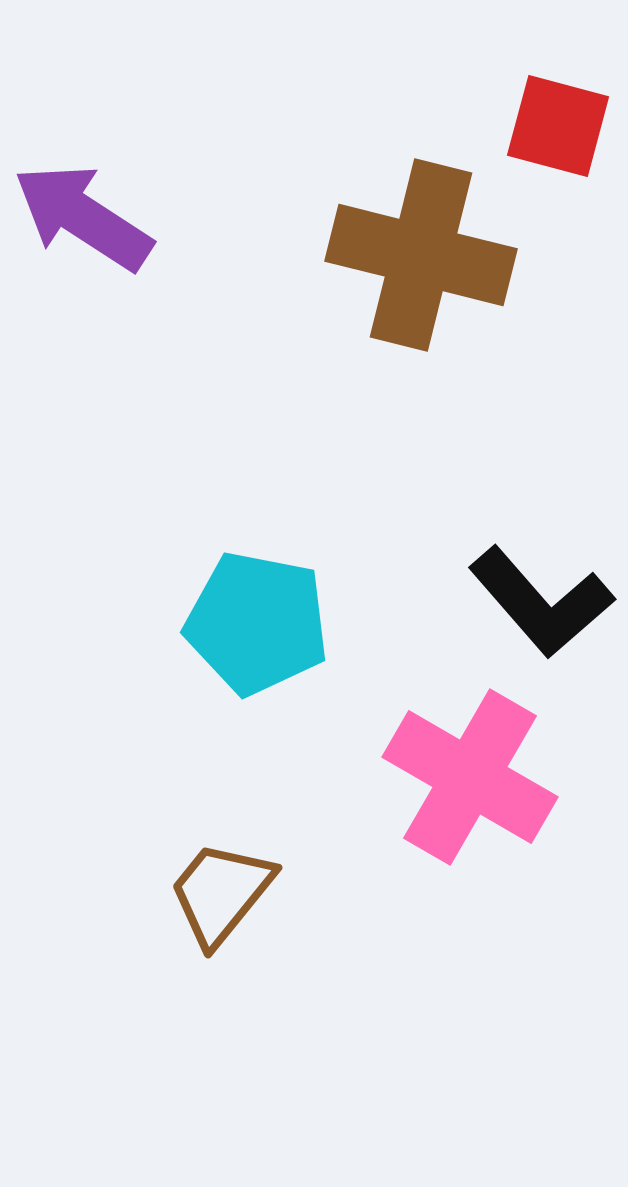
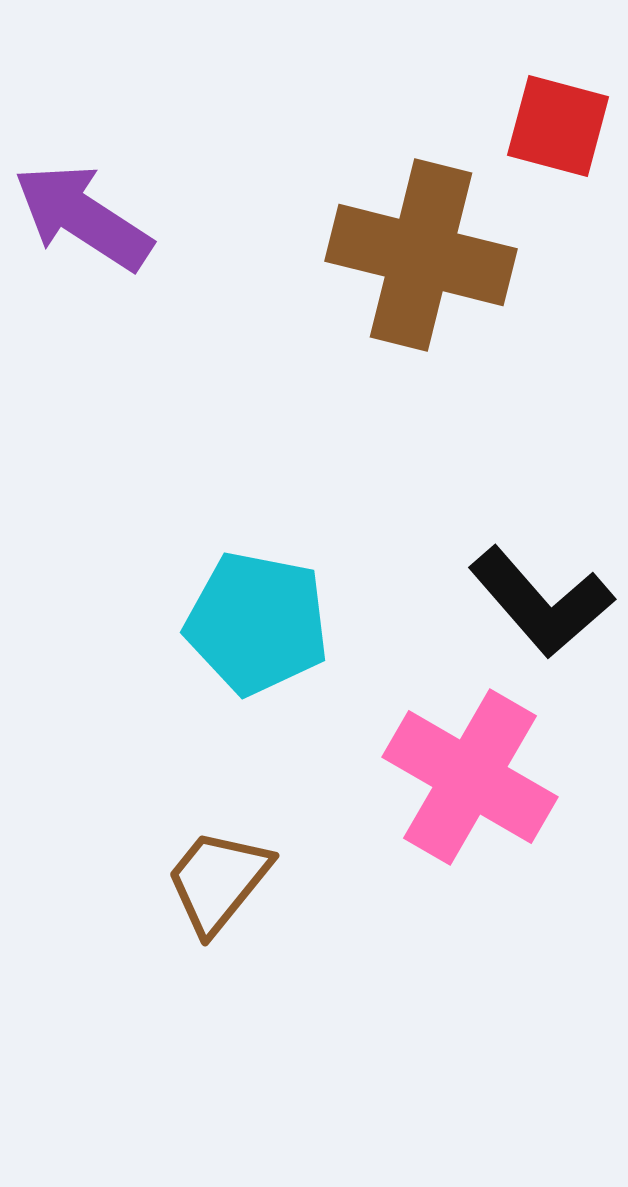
brown trapezoid: moved 3 px left, 12 px up
